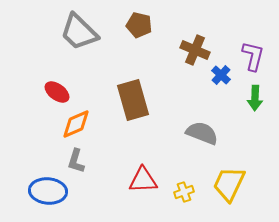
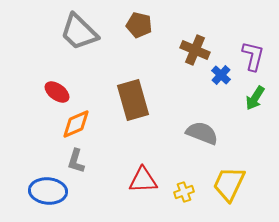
green arrow: rotated 30 degrees clockwise
